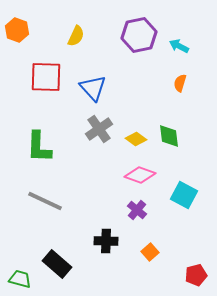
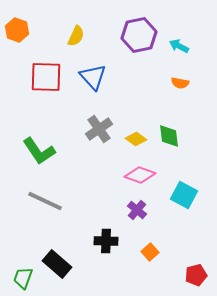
orange semicircle: rotated 96 degrees counterclockwise
blue triangle: moved 11 px up
green L-shape: moved 4 px down; rotated 36 degrees counterclockwise
green trapezoid: moved 3 px right, 1 px up; rotated 85 degrees counterclockwise
